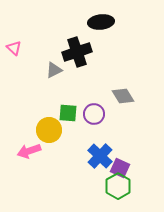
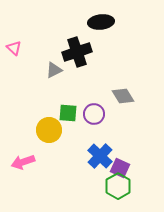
pink arrow: moved 6 px left, 11 px down
